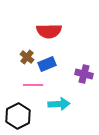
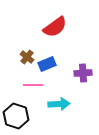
red semicircle: moved 6 px right, 4 px up; rotated 35 degrees counterclockwise
purple cross: moved 1 px left, 1 px up; rotated 18 degrees counterclockwise
black hexagon: moved 2 px left; rotated 15 degrees counterclockwise
